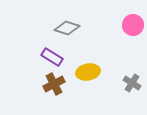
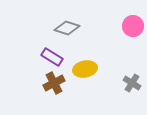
pink circle: moved 1 px down
yellow ellipse: moved 3 px left, 3 px up
brown cross: moved 1 px up
